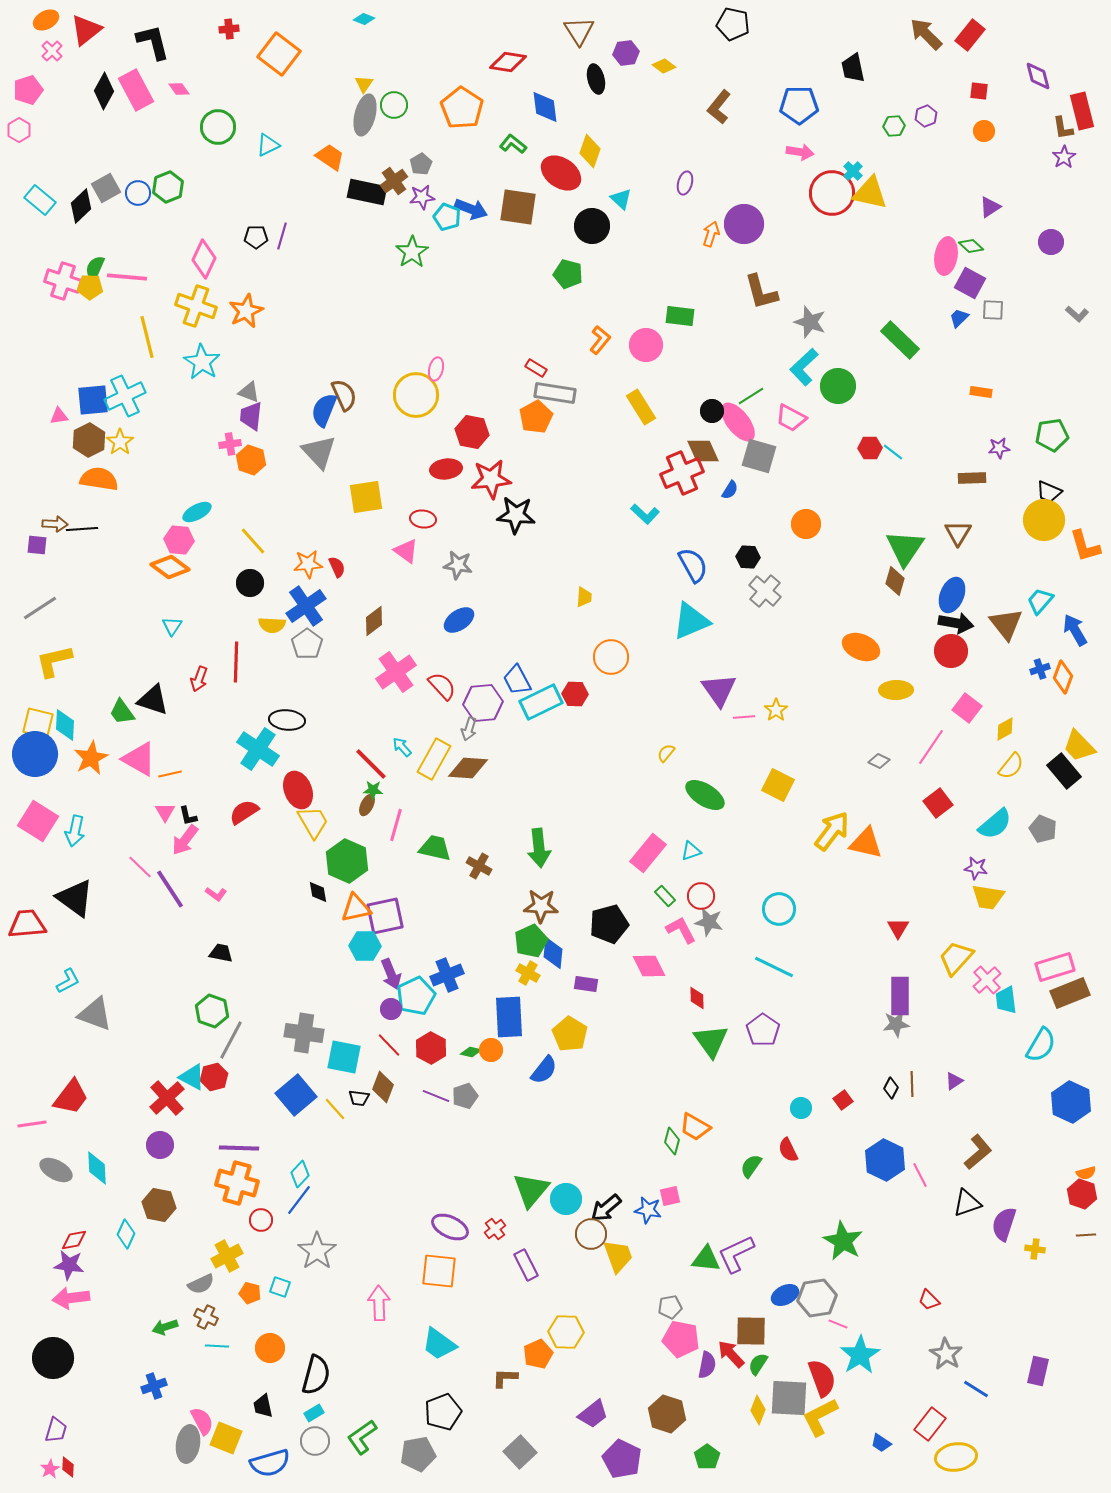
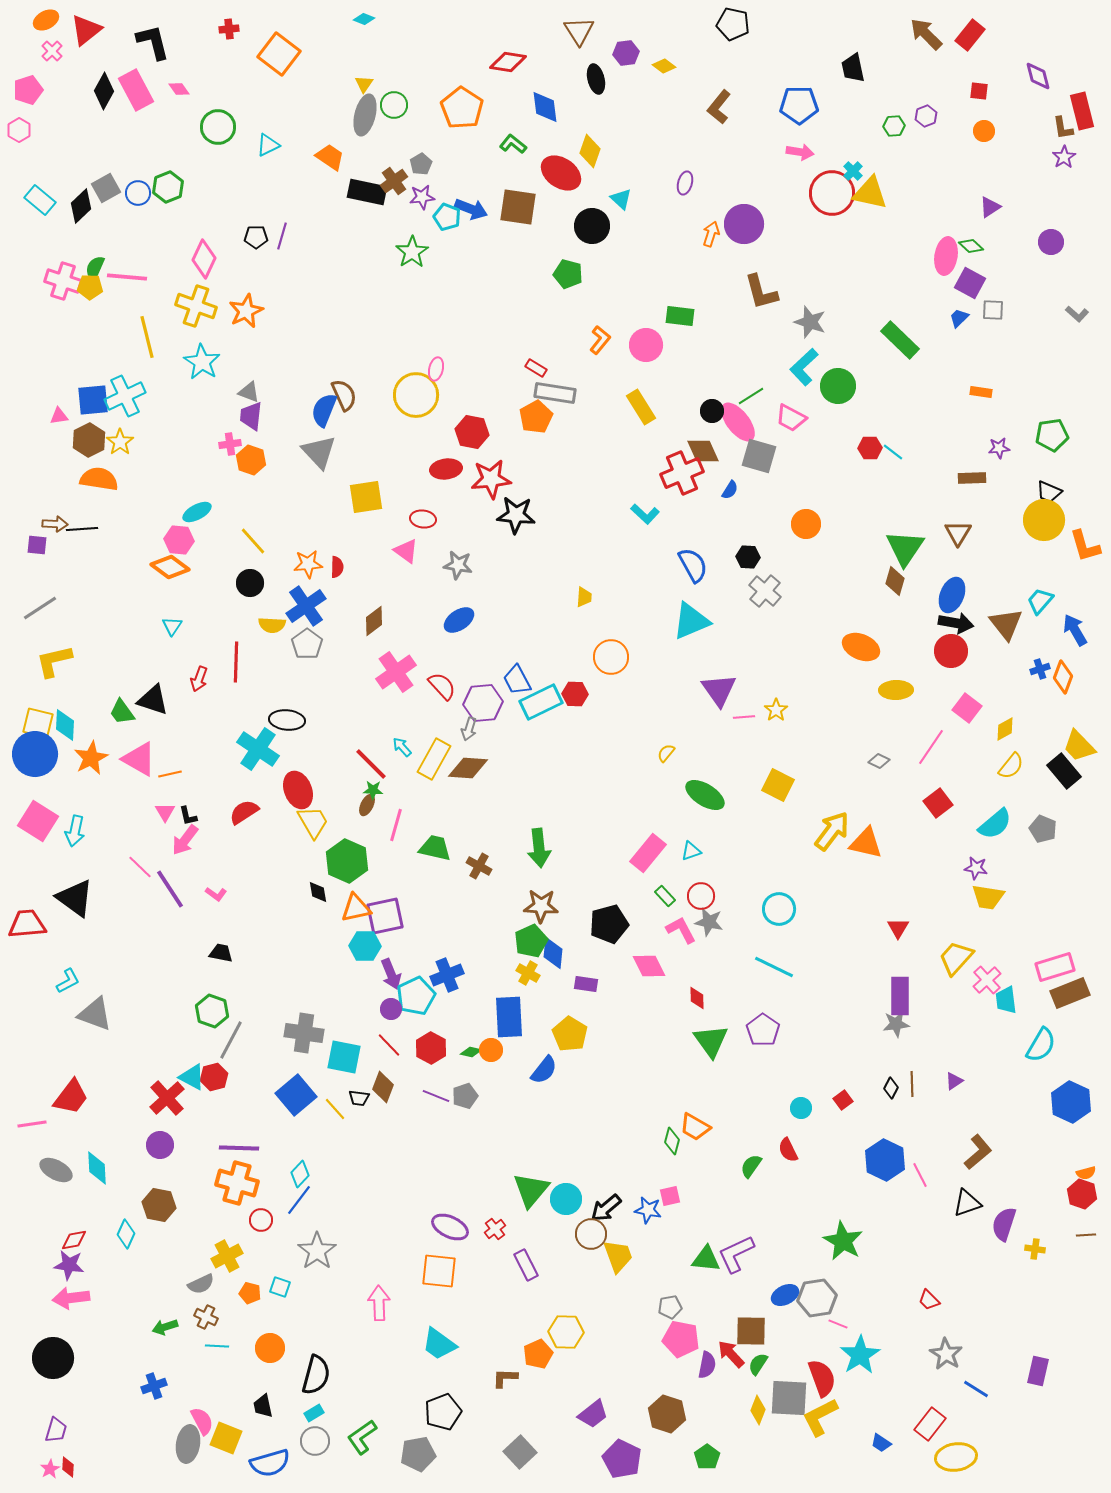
red semicircle at (337, 567): rotated 25 degrees clockwise
